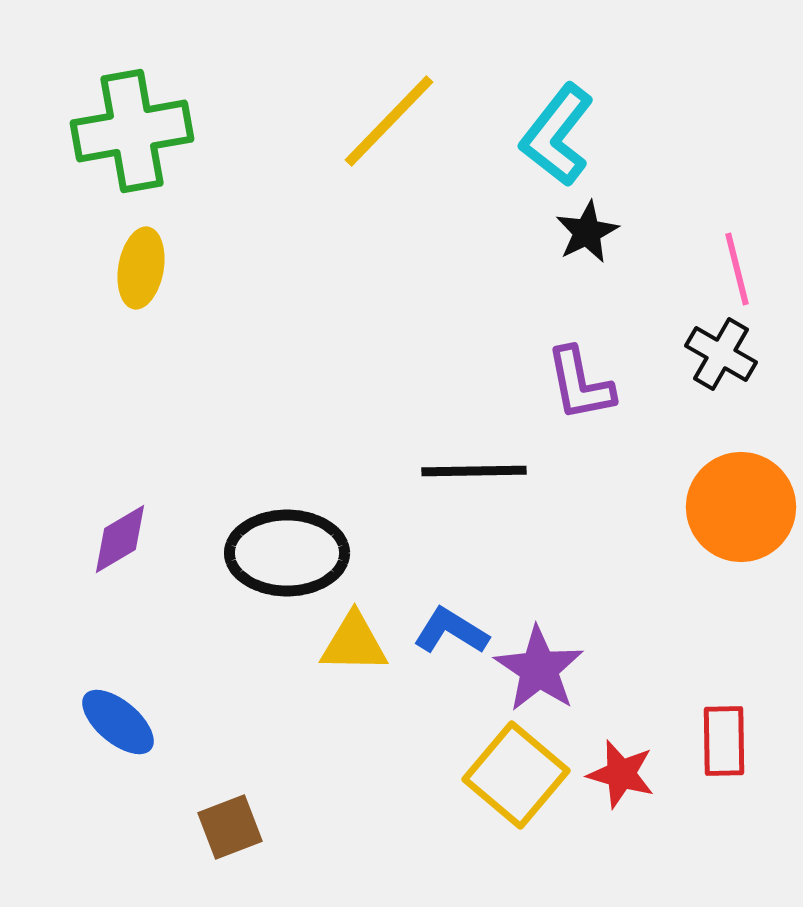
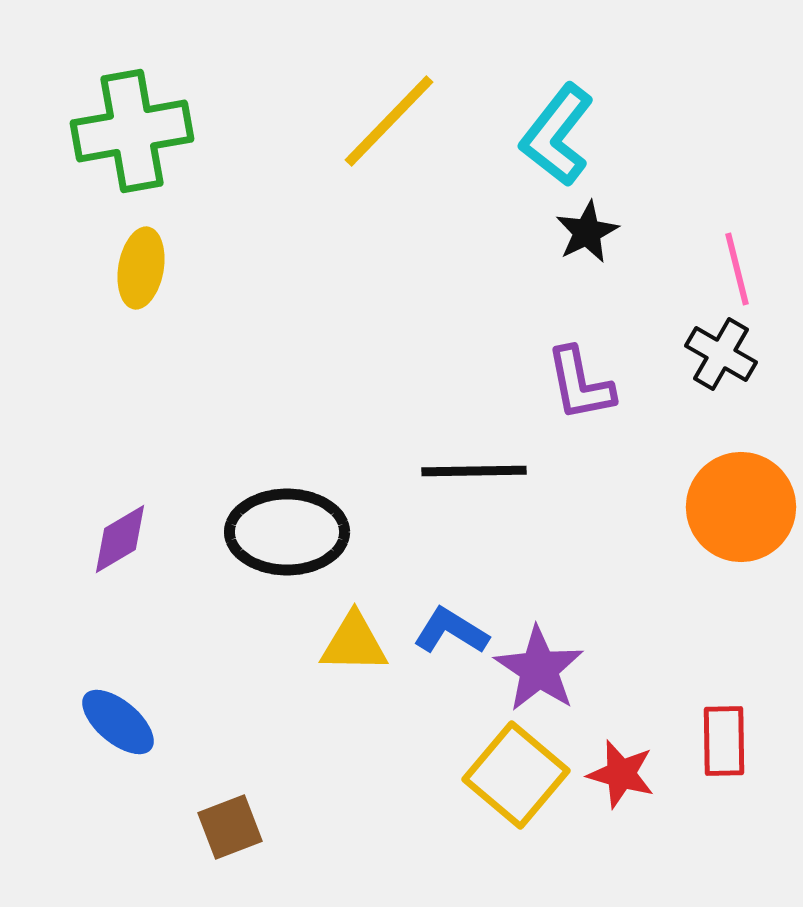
black ellipse: moved 21 px up
